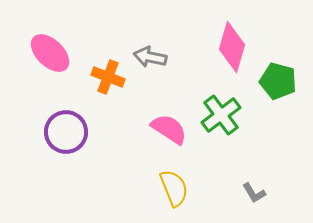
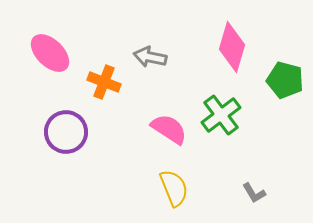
orange cross: moved 4 px left, 5 px down
green pentagon: moved 7 px right, 1 px up
